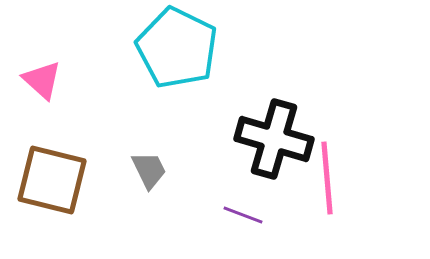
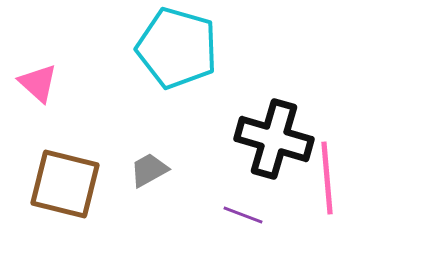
cyan pentagon: rotated 10 degrees counterclockwise
pink triangle: moved 4 px left, 3 px down
gray trapezoid: rotated 93 degrees counterclockwise
brown square: moved 13 px right, 4 px down
